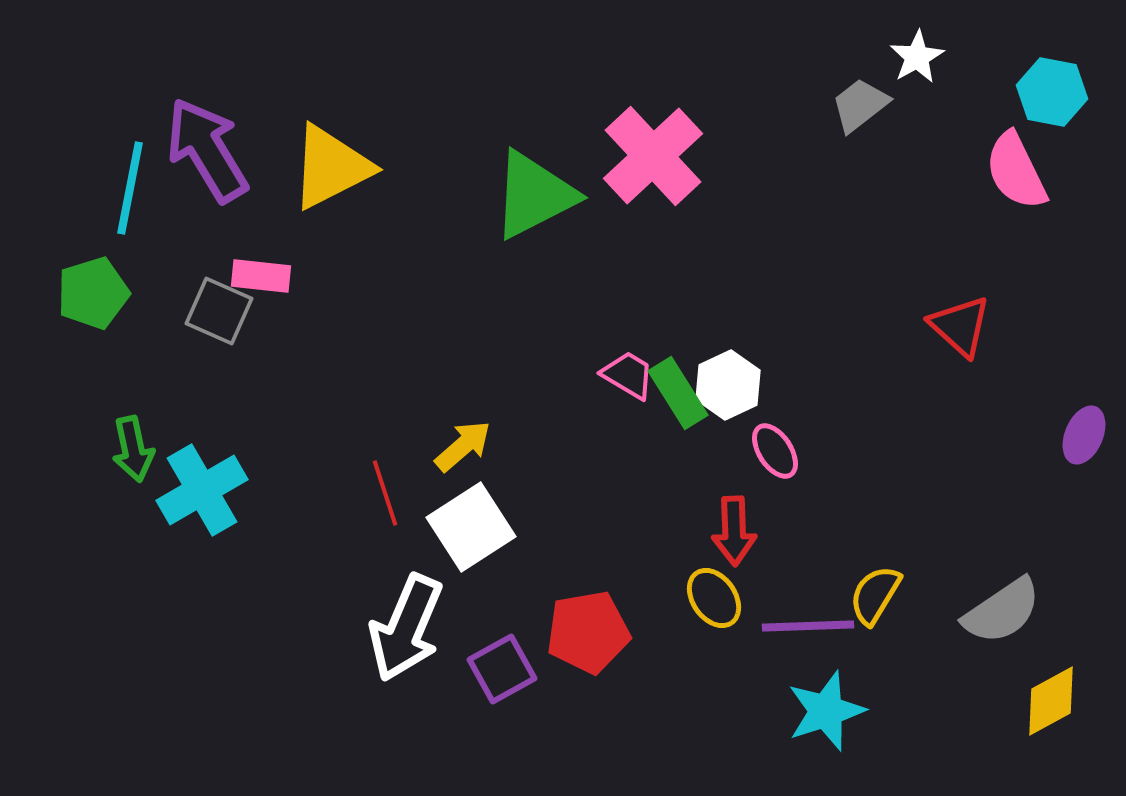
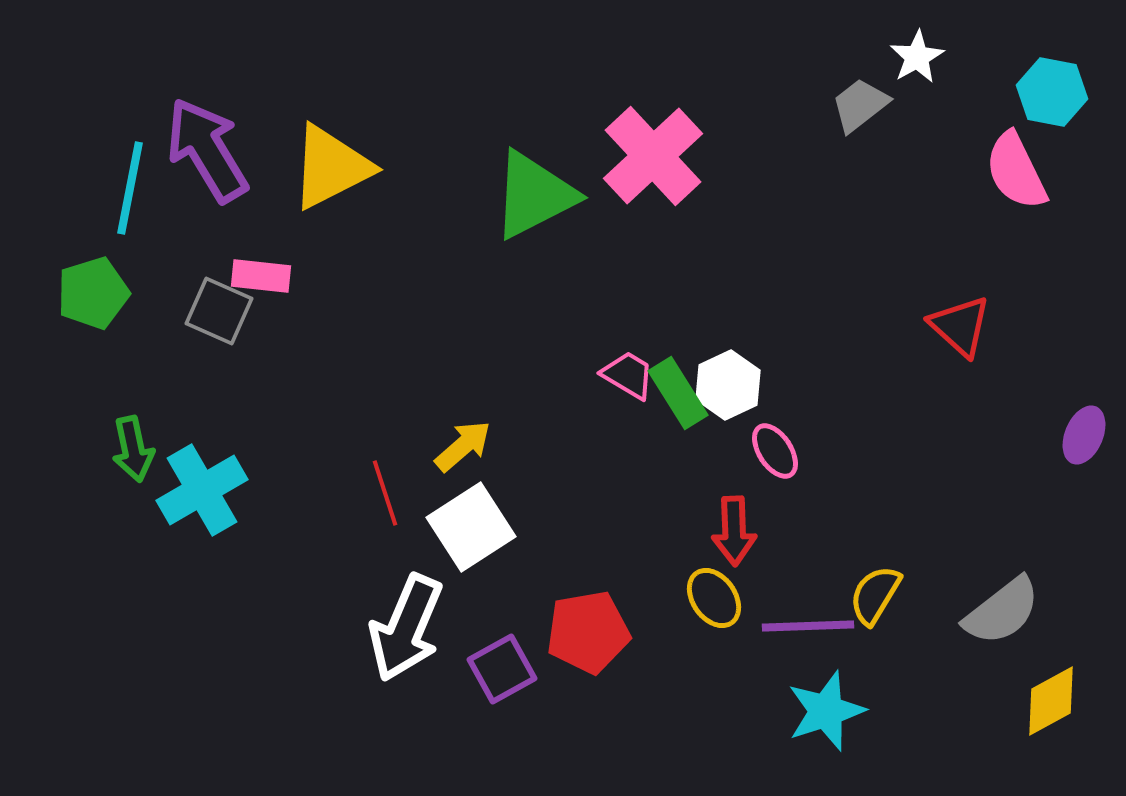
gray semicircle: rotated 4 degrees counterclockwise
